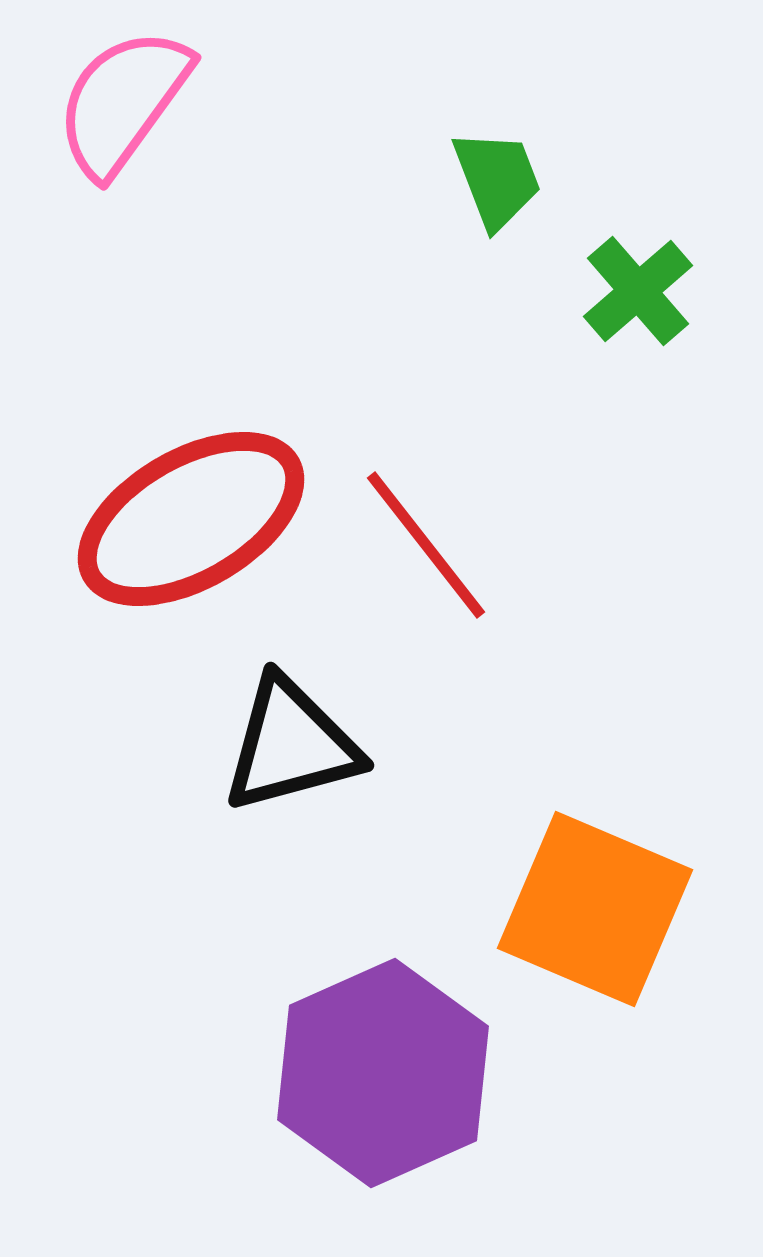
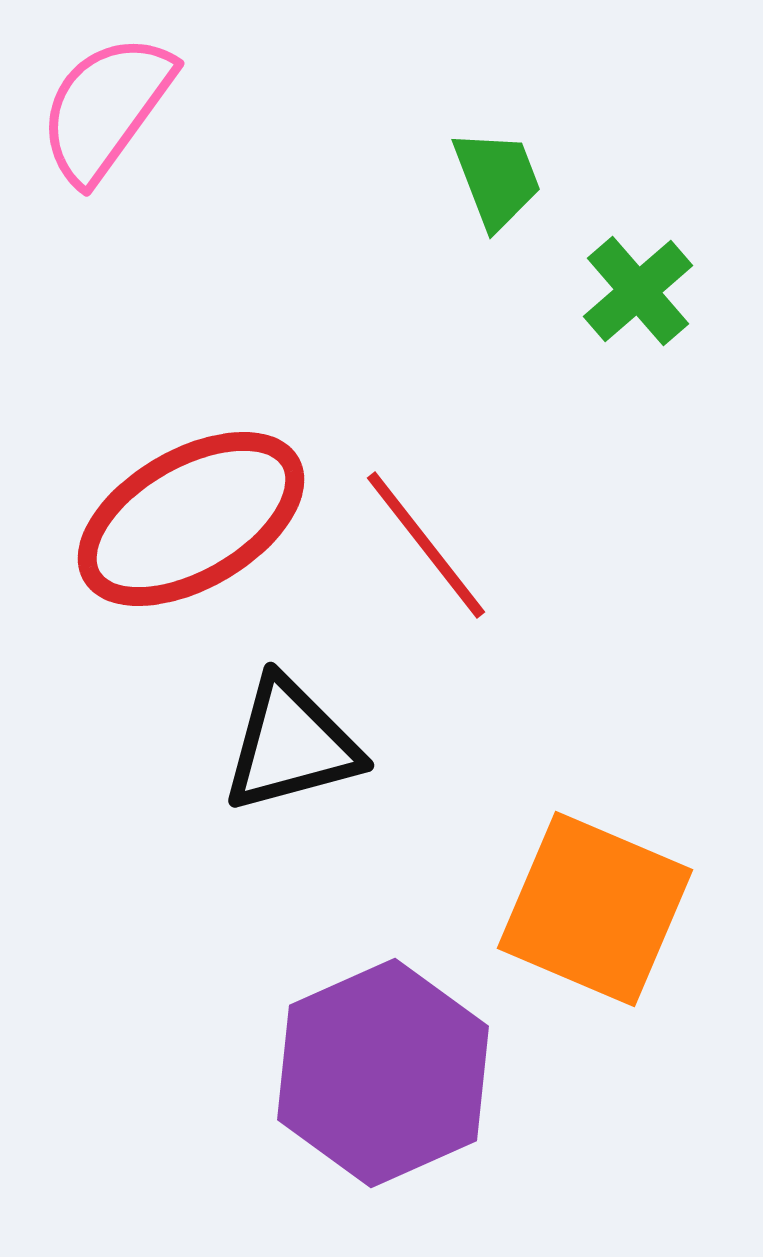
pink semicircle: moved 17 px left, 6 px down
